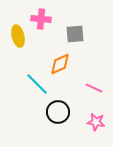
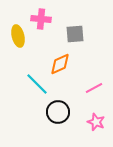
pink line: rotated 54 degrees counterclockwise
pink star: rotated 12 degrees clockwise
